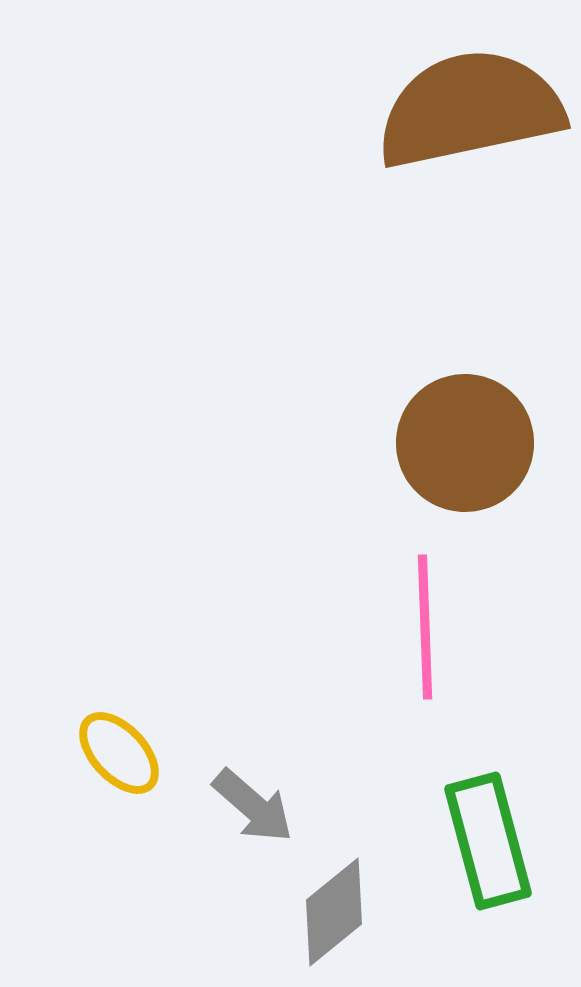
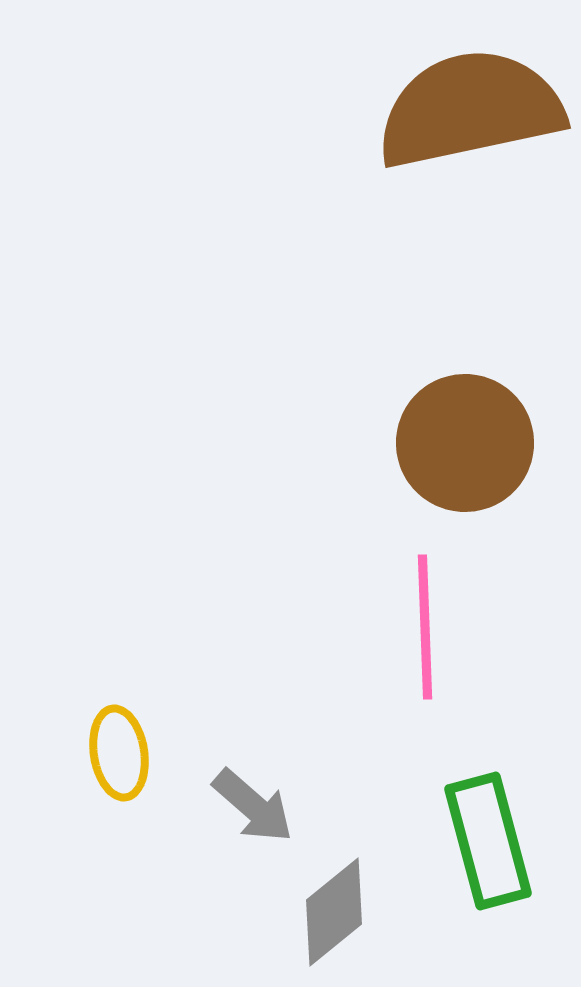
yellow ellipse: rotated 34 degrees clockwise
